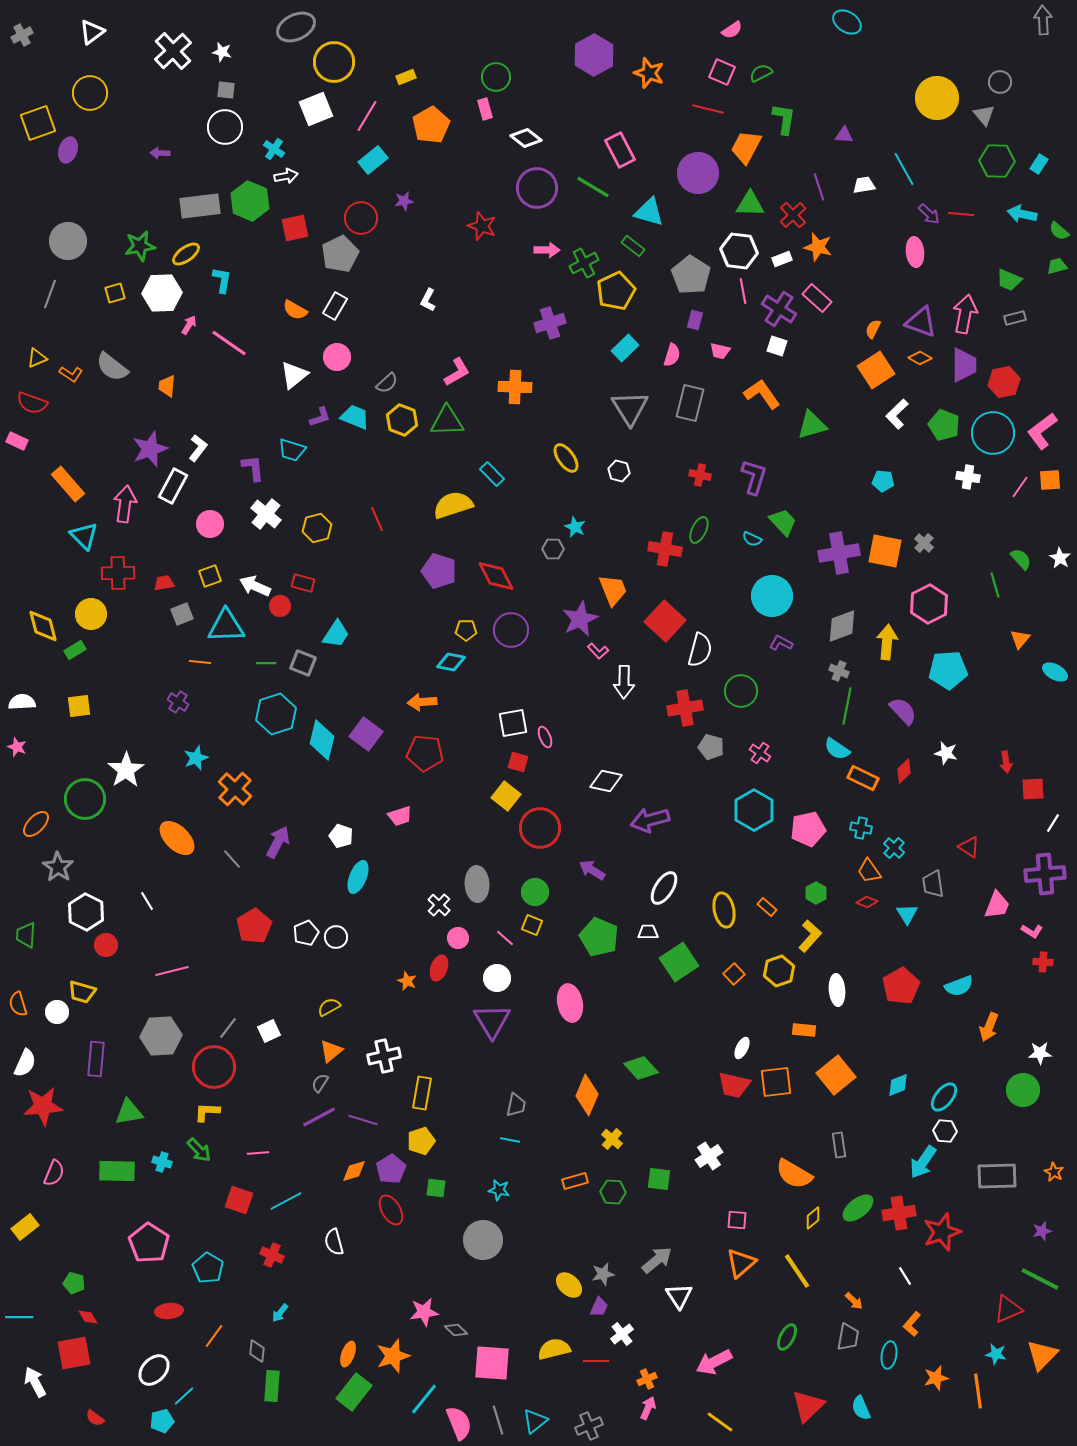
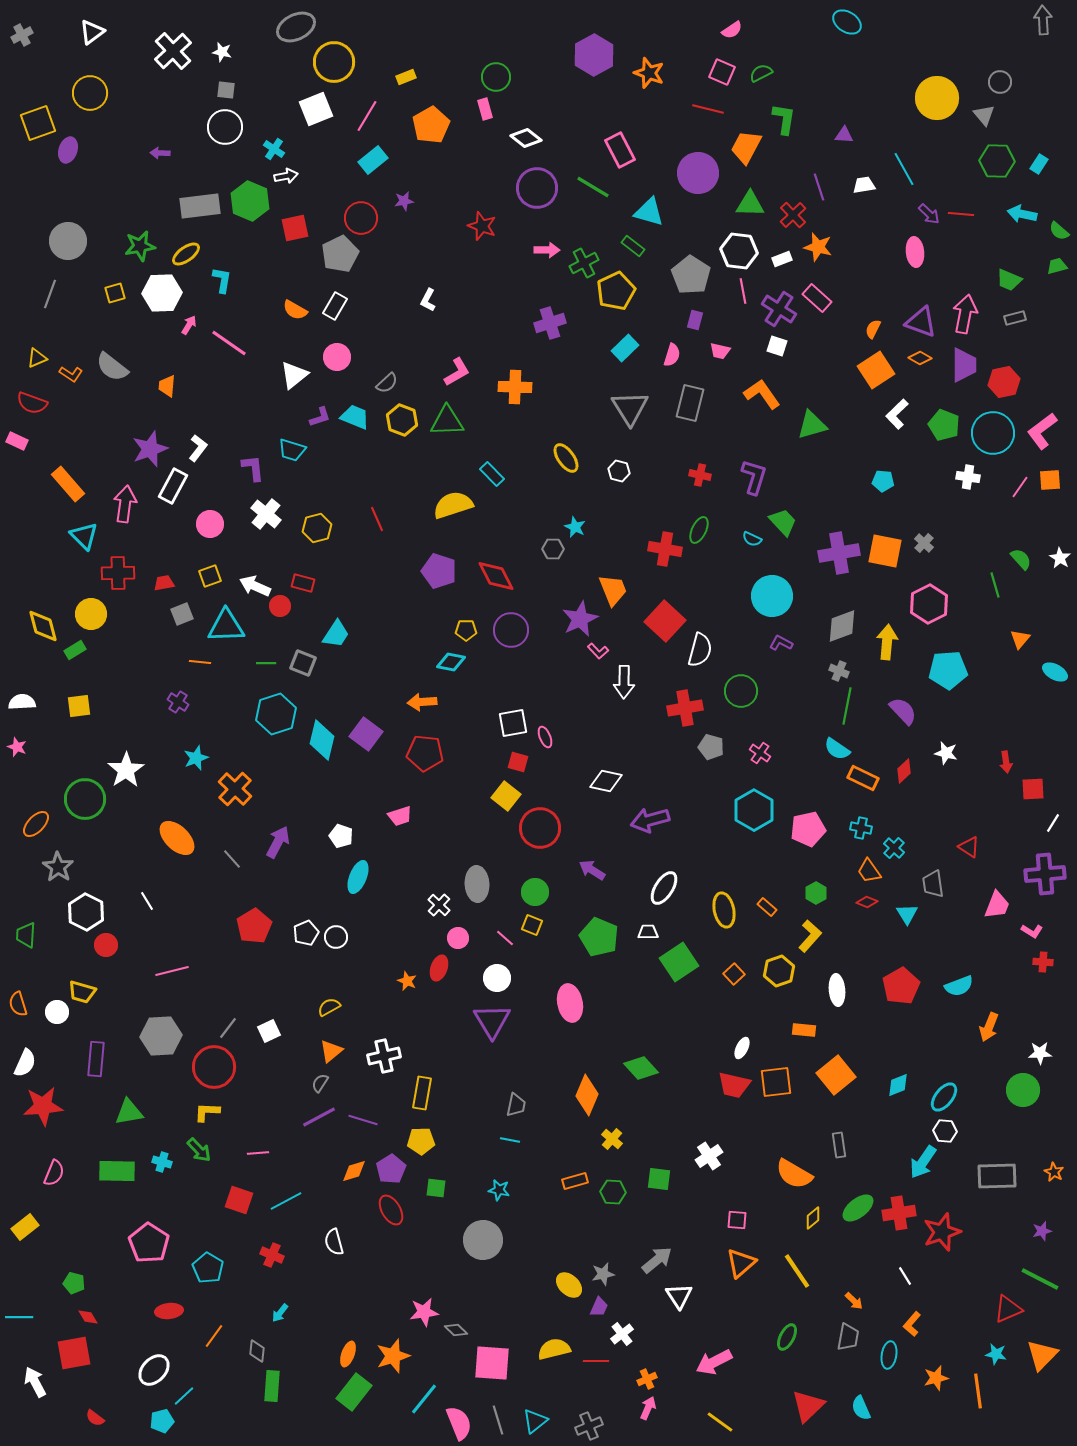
yellow pentagon at (421, 1141): rotated 16 degrees clockwise
